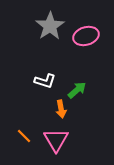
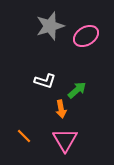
gray star: rotated 16 degrees clockwise
pink ellipse: rotated 15 degrees counterclockwise
pink triangle: moved 9 px right
